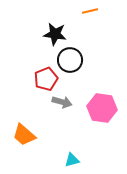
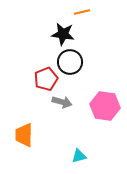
orange line: moved 8 px left, 1 px down
black star: moved 8 px right
black circle: moved 2 px down
pink hexagon: moved 3 px right, 2 px up
orange trapezoid: rotated 50 degrees clockwise
cyan triangle: moved 7 px right, 4 px up
